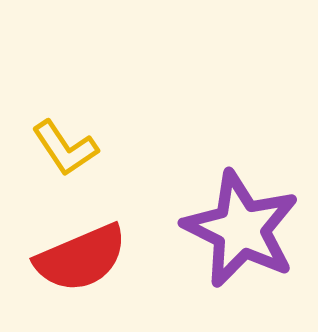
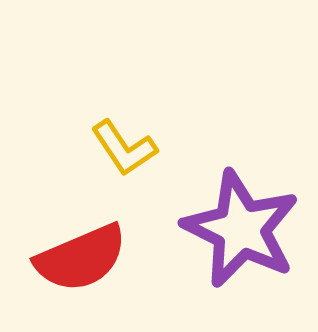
yellow L-shape: moved 59 px right
